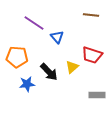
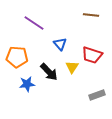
blue triangle: moved 3 px right, 7 px down
yellow triangle: rotated 16 degrees counterclockwise
gray rectangle: rotated 21 degrees counterclockwise
